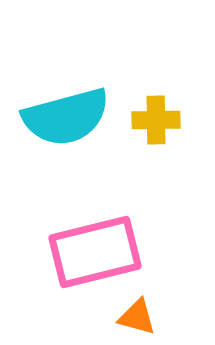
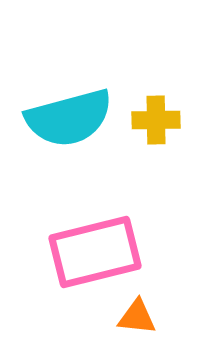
cyan semicircle: moved 3 px right, 1 px down
orange triangle: rotated 9 degrees counterclockwise
